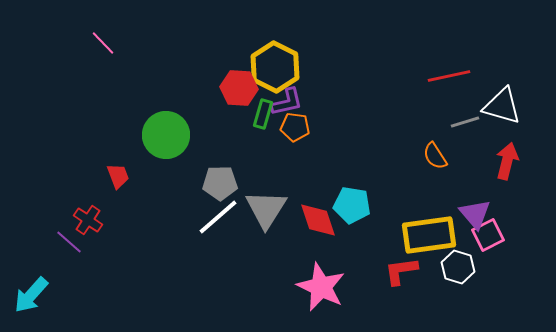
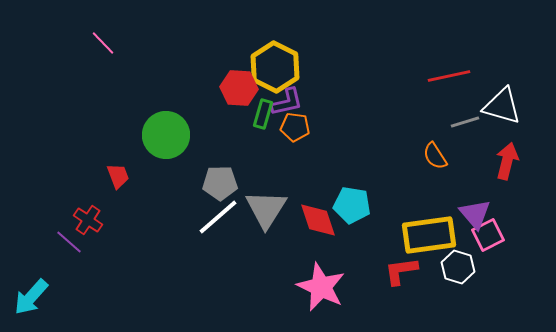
cyan arrow: moved 2 px down
